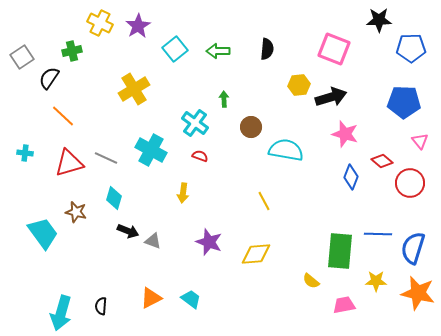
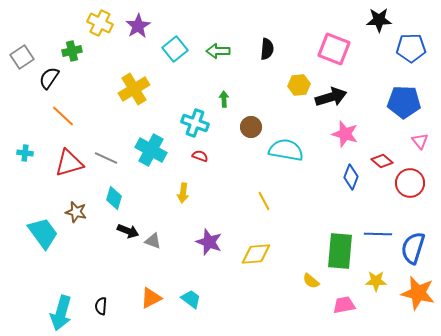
cyan cross at (195, 123): rotated 16 degrees counterclockwise
